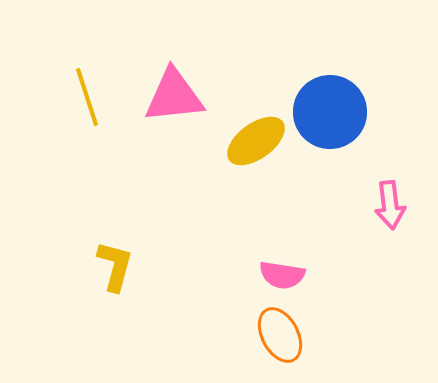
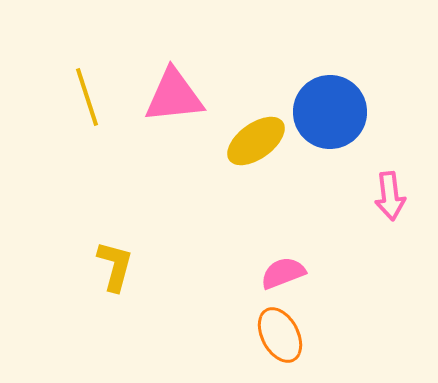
pink arrow: moved 9 px up
pink semicircle: moved 1 px right, 2 px up; rotated 150 degrees clockwise
